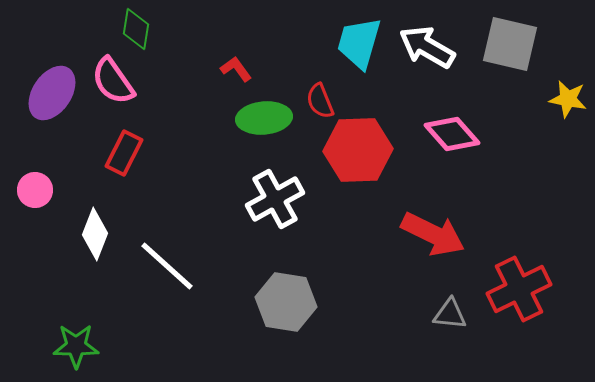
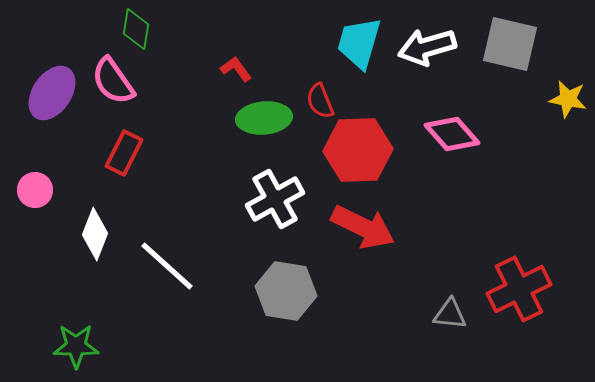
white arrow: rotated 46 degrees counterclockwise
red arrow: moved 70 px left, 7 px up
gray hexagon: moved 11 px up
